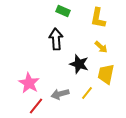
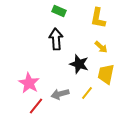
green rectangle: moved 4 px left
